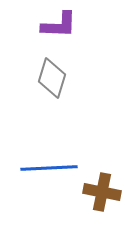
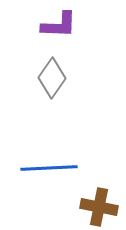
gray diamond: rotated 18 degrees clockwise
brown cross: moved 3 px left, 15 px down
